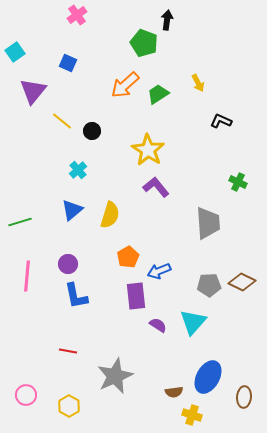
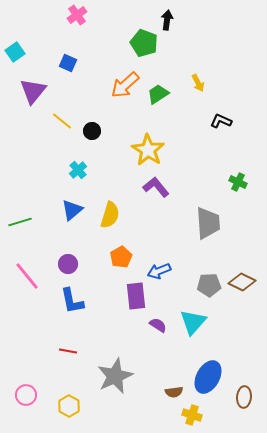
orange pentagon: moved 7 px left
pink line: rotated 44 degrees counterclockwise
blue L-shape: moved 4 px left, 5 px down
